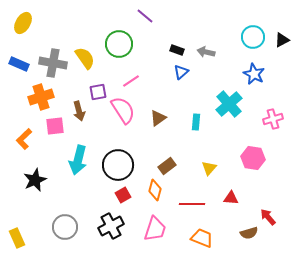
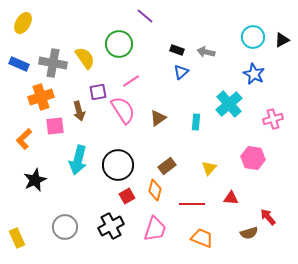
red square: moved 4 px right, 1 px down
